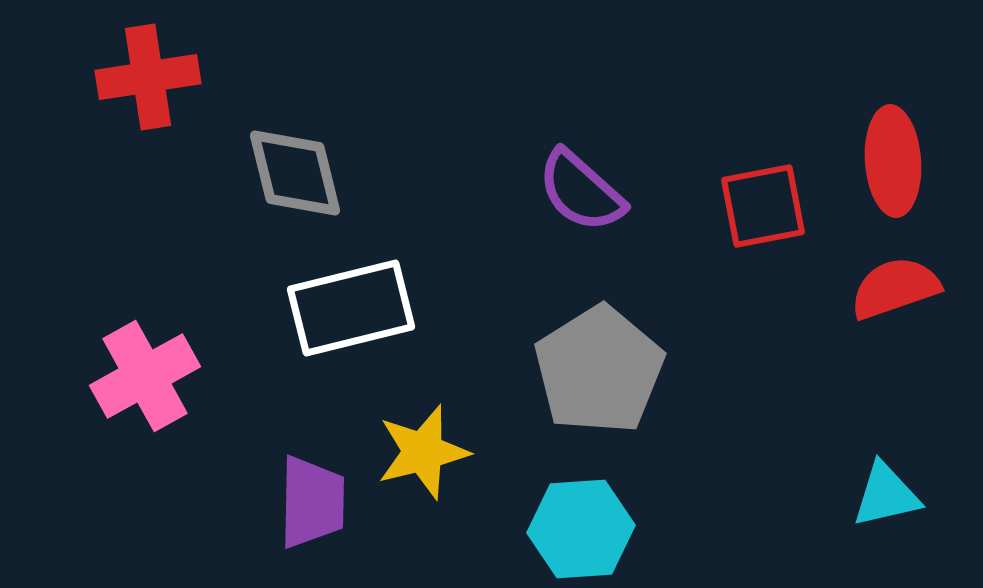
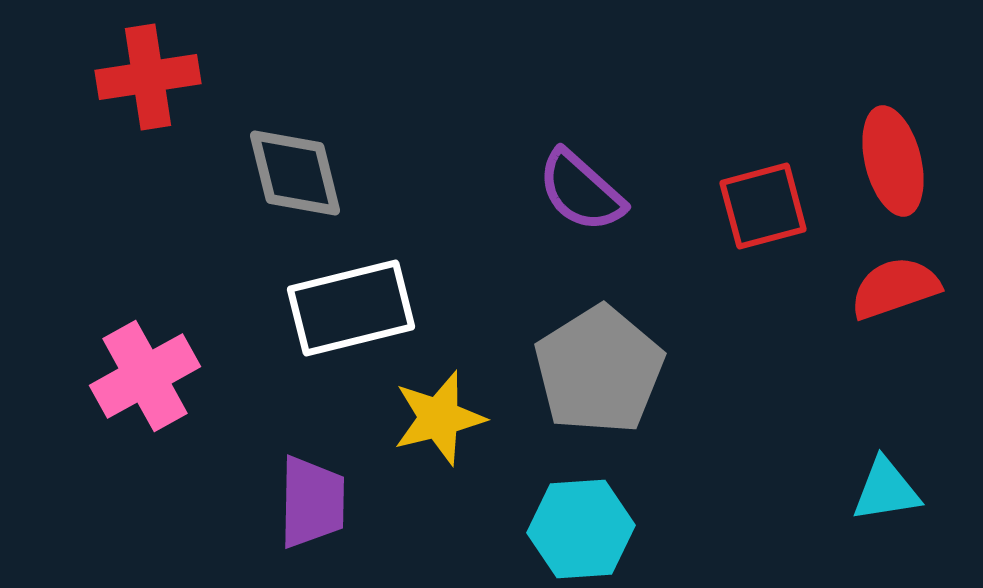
red ellipse: rotated 10 degrees counterclockwise
red square: rotated 4 degrees counterclockwise
yellow star: moved 16 px right, 34 px up
cyan triangle: moved 5 px up; rotated 4 degrees clockwise
